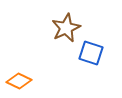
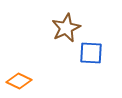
blue square: rotated 15 degrees counterclockwise
